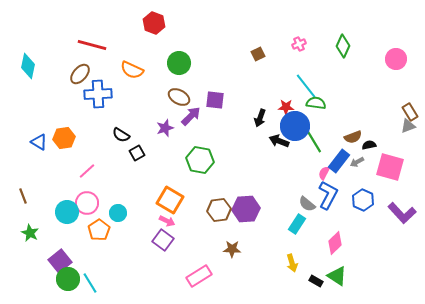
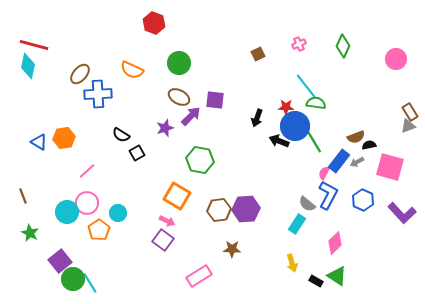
red line at (92, 45): moved 58 px left
black arrow at (260, 118): moved 3 px left
brown semicircle at (353, 137): moved 3 px right
orange square at (170, 200): moved 7 px right, 4 px up
green circle at (68, 279): moved 5 px right
